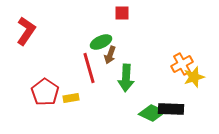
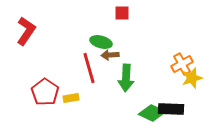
green ellipse: rotated 40 degrees clockwise
brown arrow: rotated 66 degrees clockwise
yellow star: moved 2 px left, 1 px down
